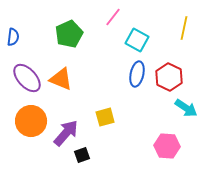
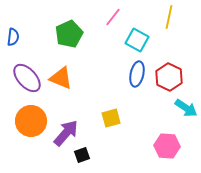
yellow line: moved 15 px left, 11 px up
orange triangle: moved 1 px up
yellow square: moved 6 px right, 1 px down
